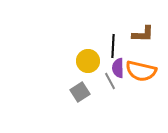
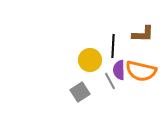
yellow circle: moved 2 px right, 1 px up
purple semicircle: moved 1 px right, 2 px down
